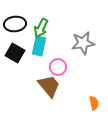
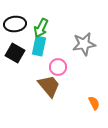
gray star: moved 1 px right, 1 px down
orange semicircle: rotated 16 degrees counterclockwise
